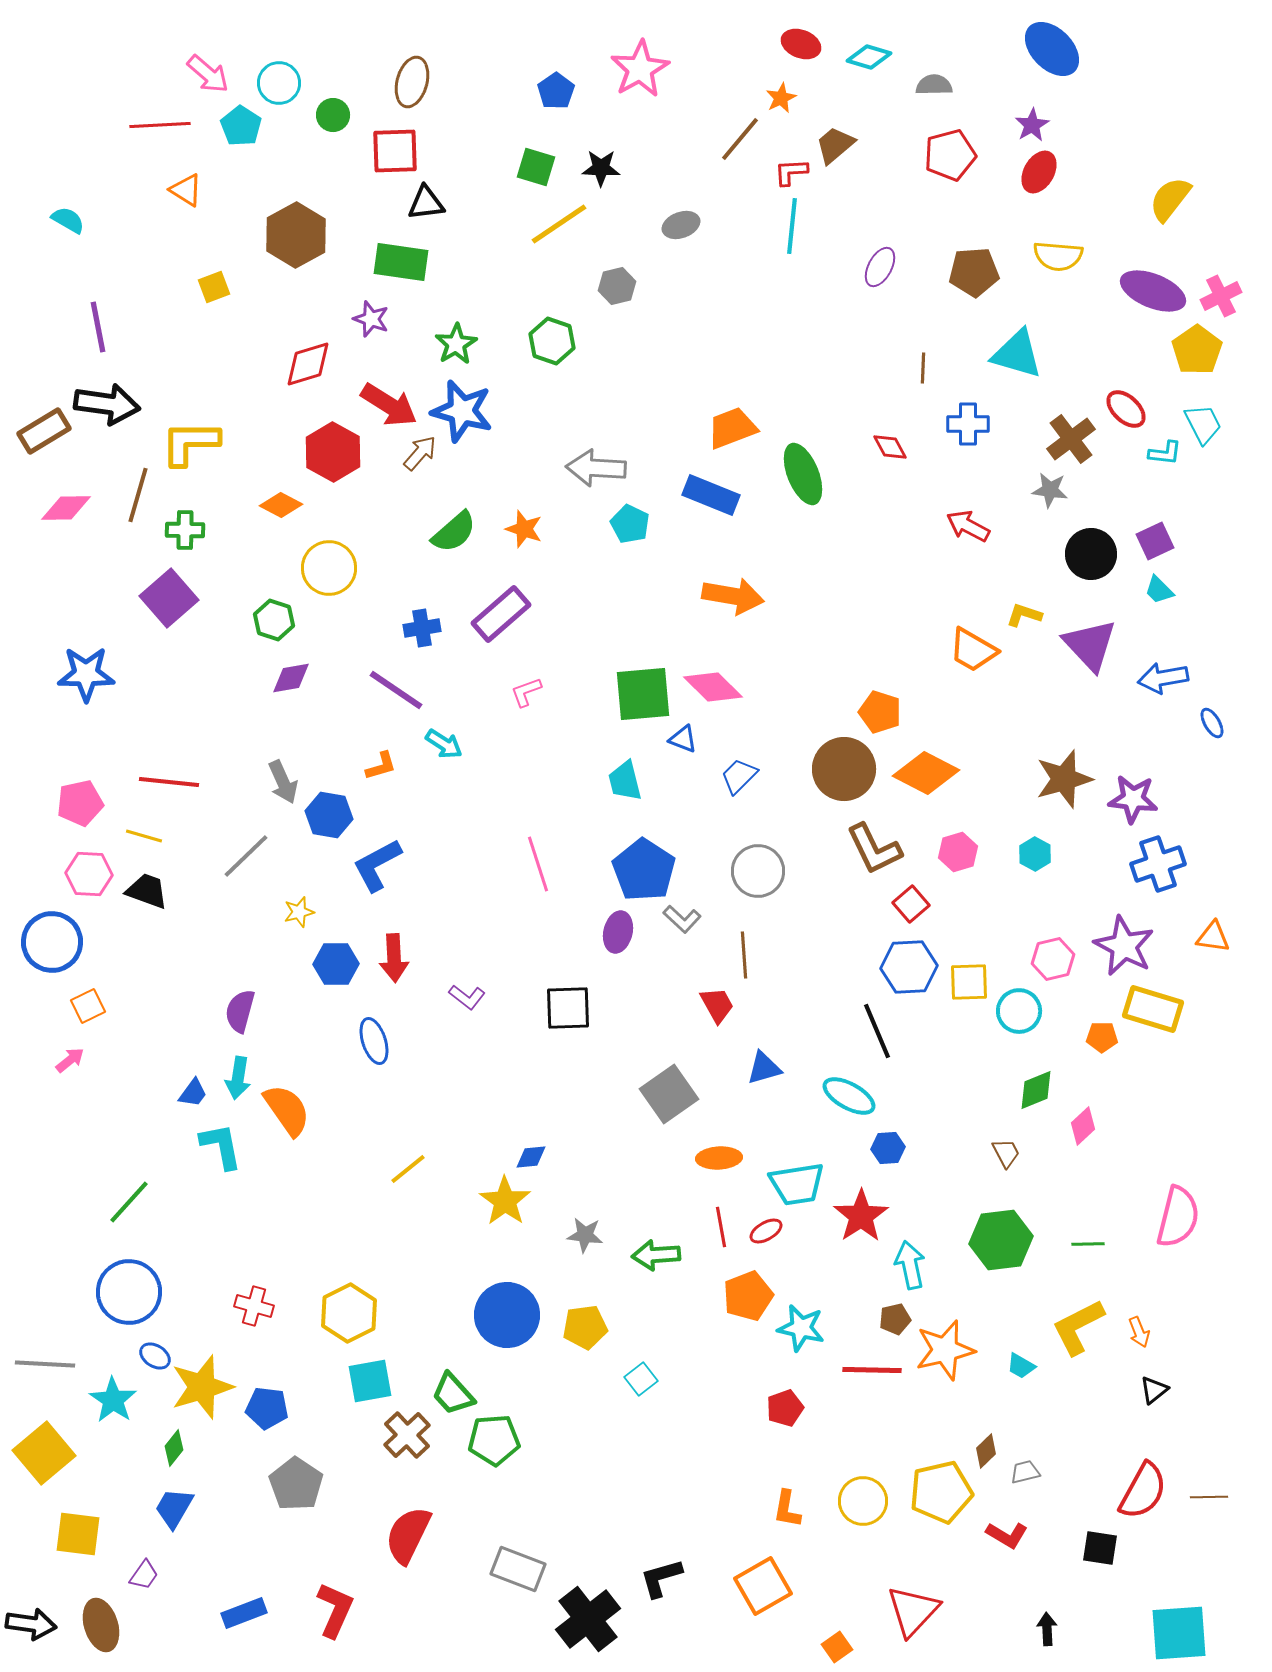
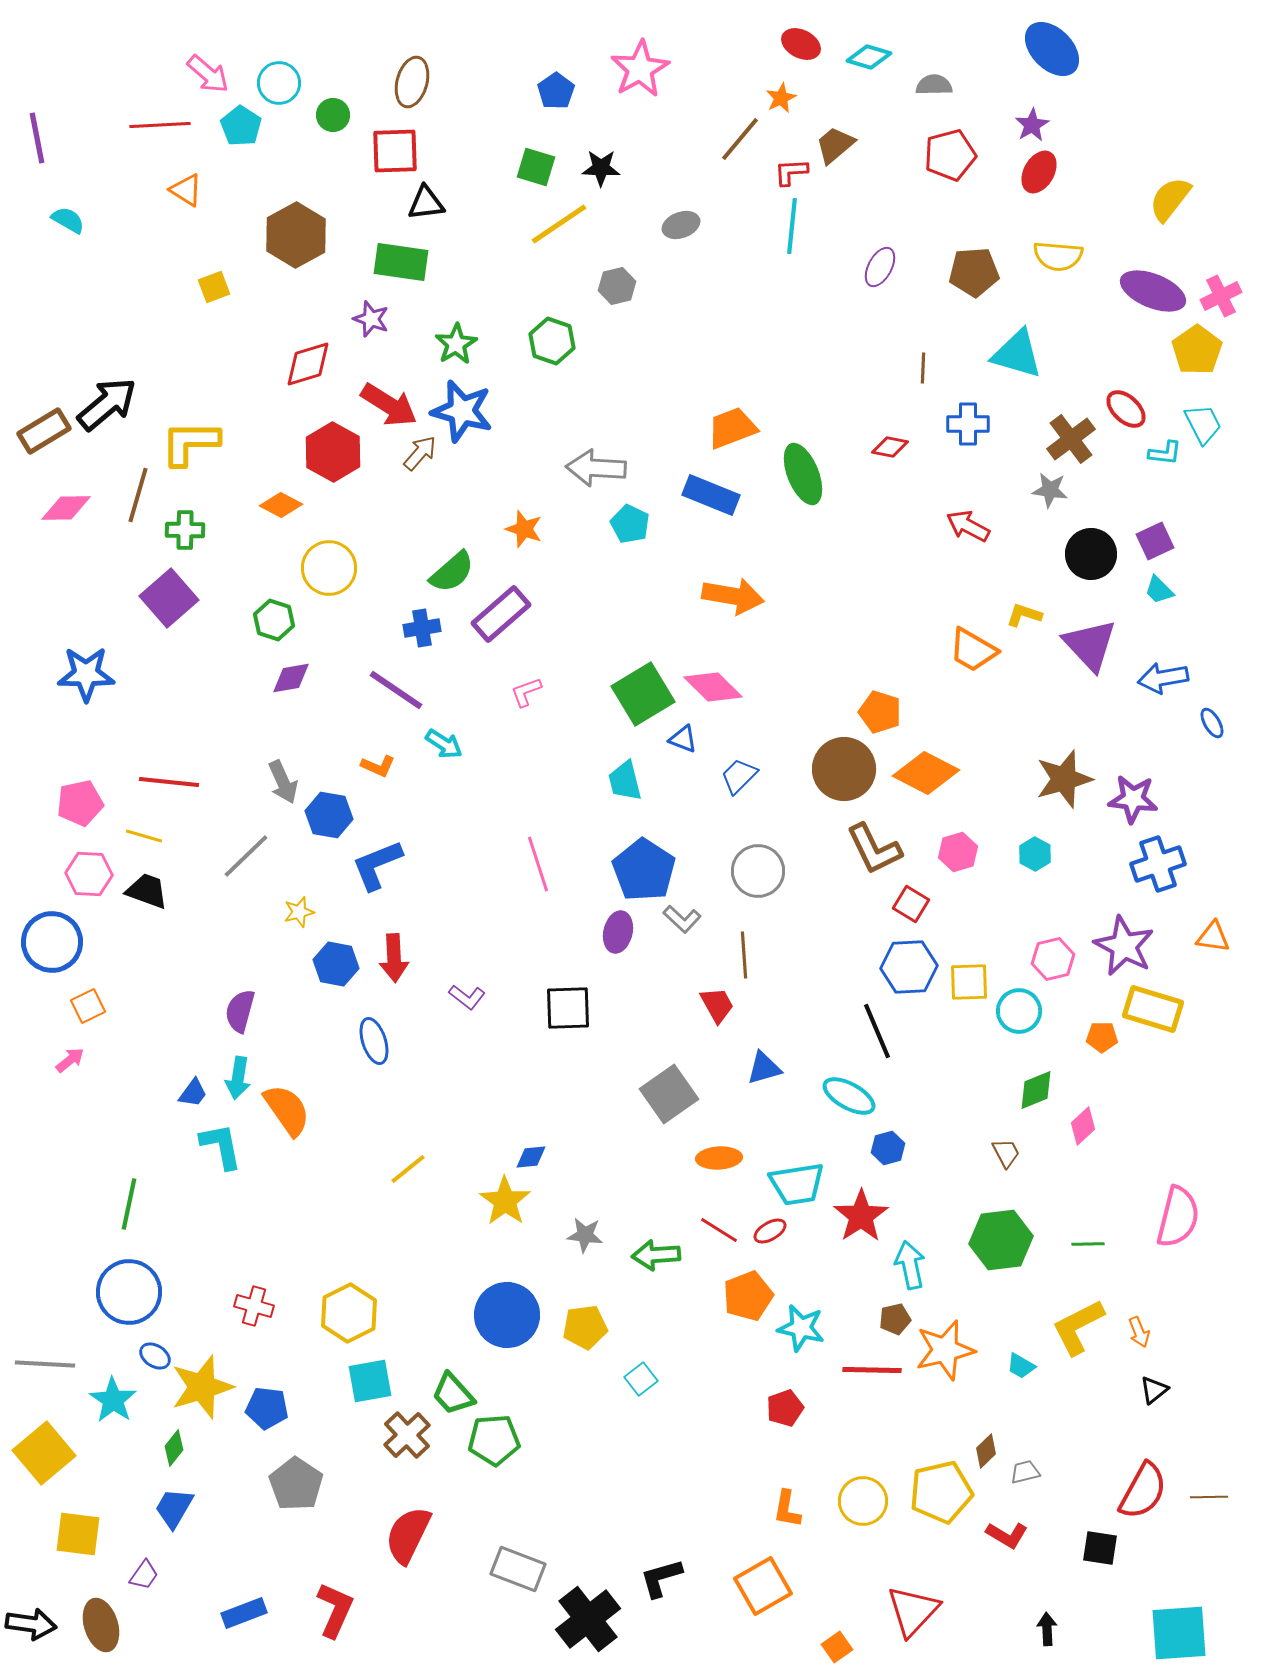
red ellipse at (801, 44): rotated 6 degrees clockwise
purple line at (98, 327): moved 61 px left, 189 px up
black arrow at (107, 404): rotated 48 degrees counterclockwise
red diamond at (890, 447): rotated 51 degrees counterclockwise
green semicircle at (454, 532): moved 2 px left, 40 px down
green square at (643, 694): rotated 26 degrees counterclockwise
orange L-shape at (381, 766): moved 3 px left; rotated 40 degrees clockwise
blue L-shape at (377, 865): rotated 6 degrees clockwise
red square at (911, 904): rotated 18 degrees counterclockwise
blue hexagon at (336, 964): rotated 12 degrees clockwise
blue hexagon at (888, 1148): rotated 12 degrees counterclockwise
green line at (129, 1202): moved 2 px down; rotated 30 degrees counterclockwise
red line at (721, 1227): moved 2 px left, 3 px down; rotated 48 degrees counterclockwise
red ellipse at (766, 1231): moved 4 px right
